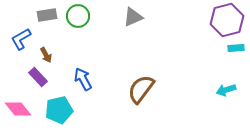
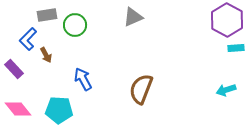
green circle: moved 3 px left, 9 px down
purple hexagon: rotated 16 degrees counterclockwise
blue L-shape: moved 7 px right; rotated 15 degrees counterclockwise
purple rectangle: moved 24 px left, 8 px up
brown semicircle: rotated 16 degrees counterclockwise
cyan pentagon: rotated 16 degrees clockwise
